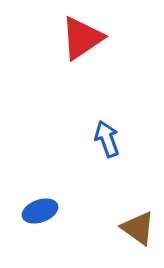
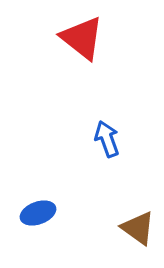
red triangle: rotated 48 degrees counterclockwise
blue ellipse: moved 2 px left, 2 px down
